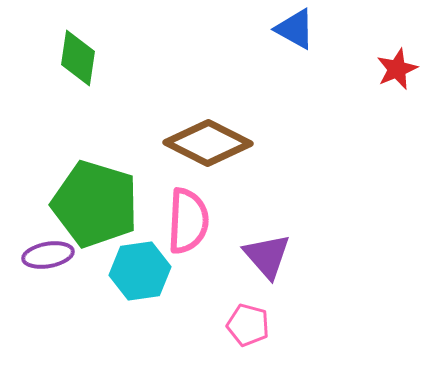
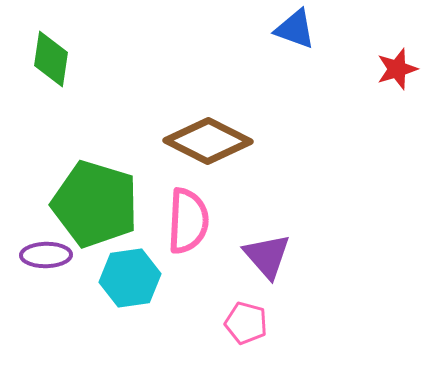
blue triangle: rotated 9 degrees counterclockwise
green diamond: moved 27 px left, 1 px down
red star: rotated 6 degrees clockwise
brown diamond: moved 2 px up
purple ellipse: moved 2 px left; rotated 9 degrees clockwise
cyan hexagon: moved 10 px left, 7 px down
pink pentagon: moved 2 px left, 2 px up
